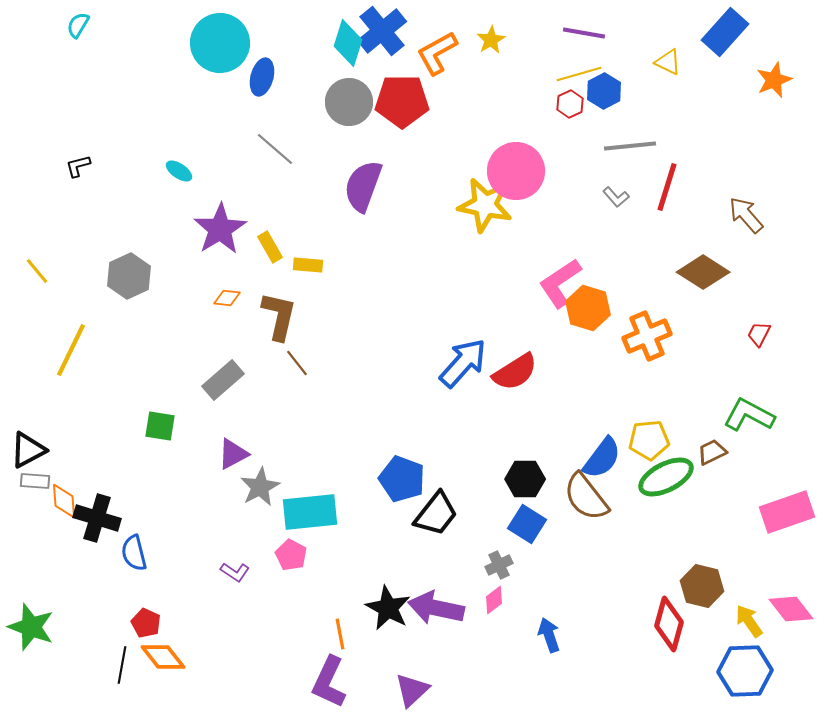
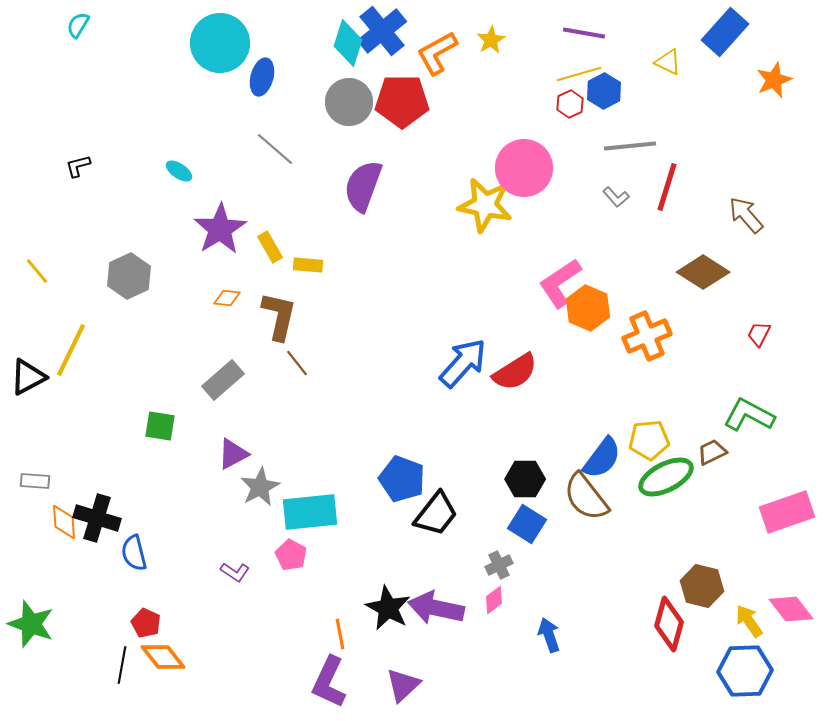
pink circle at (516, 171): moved 8 px right, 3 px up
orange hexagon at (588, 308): rotated 6 degrees clockwise
black triangle at (28, 450): moved 73 px up
orange diamond at (64, 501): moved 21 px down
green star at (31, 627): moved 3 px up
purple triangle at (412, 690): moved 9 px left, 5 px up
